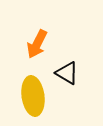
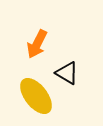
yellow ellipse: moved 3 px right; rotated 30 degrees counterclockwise
